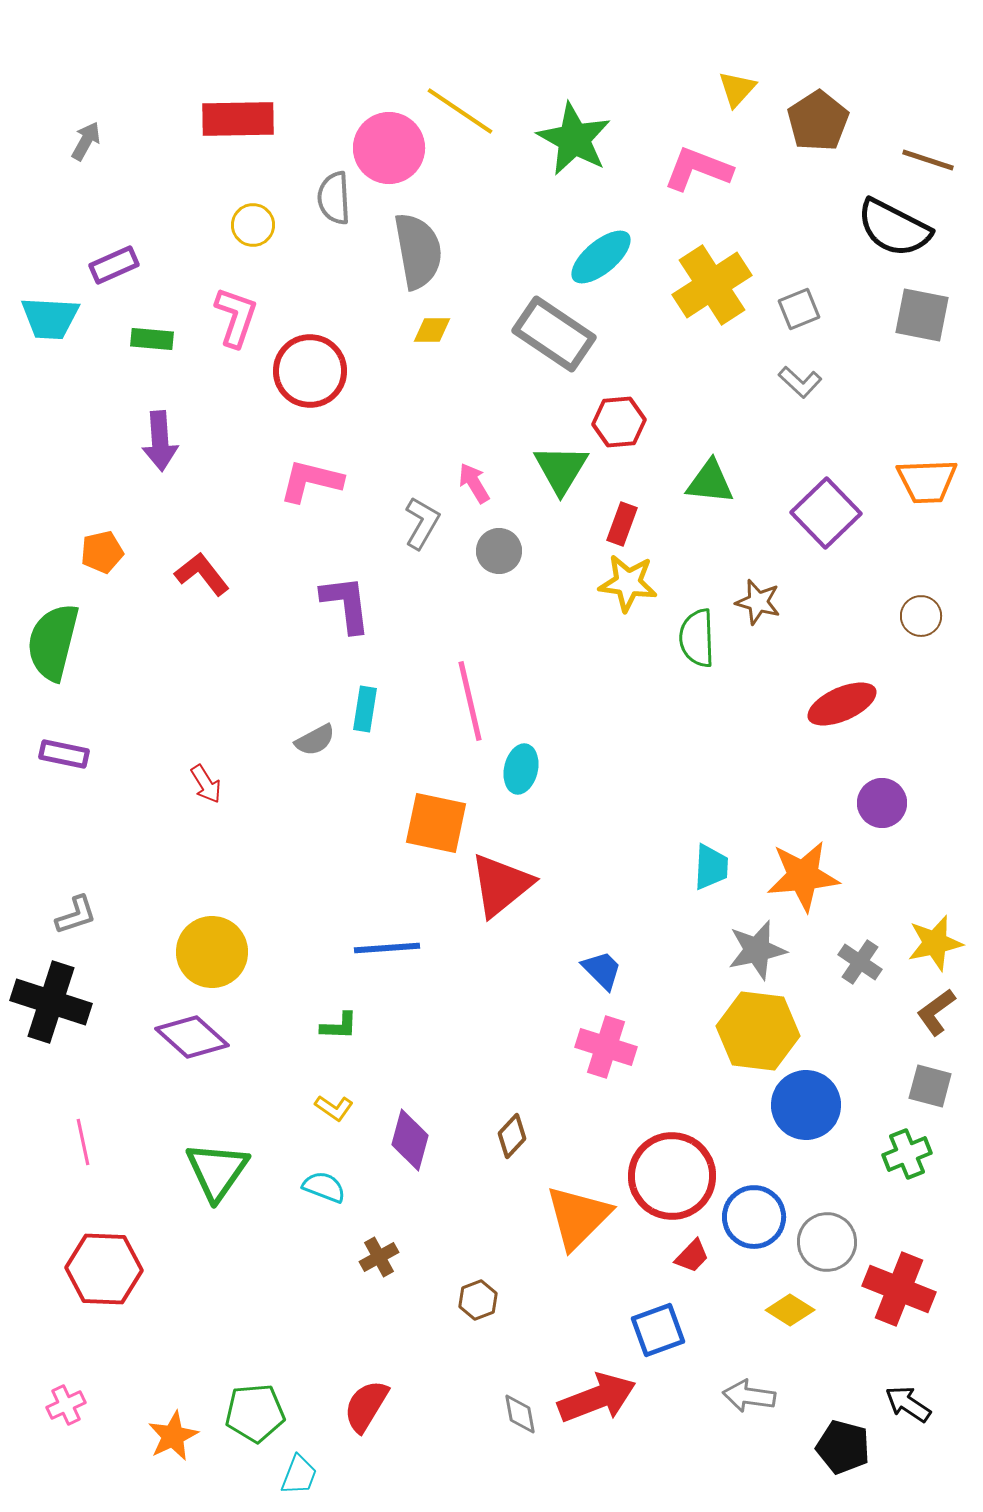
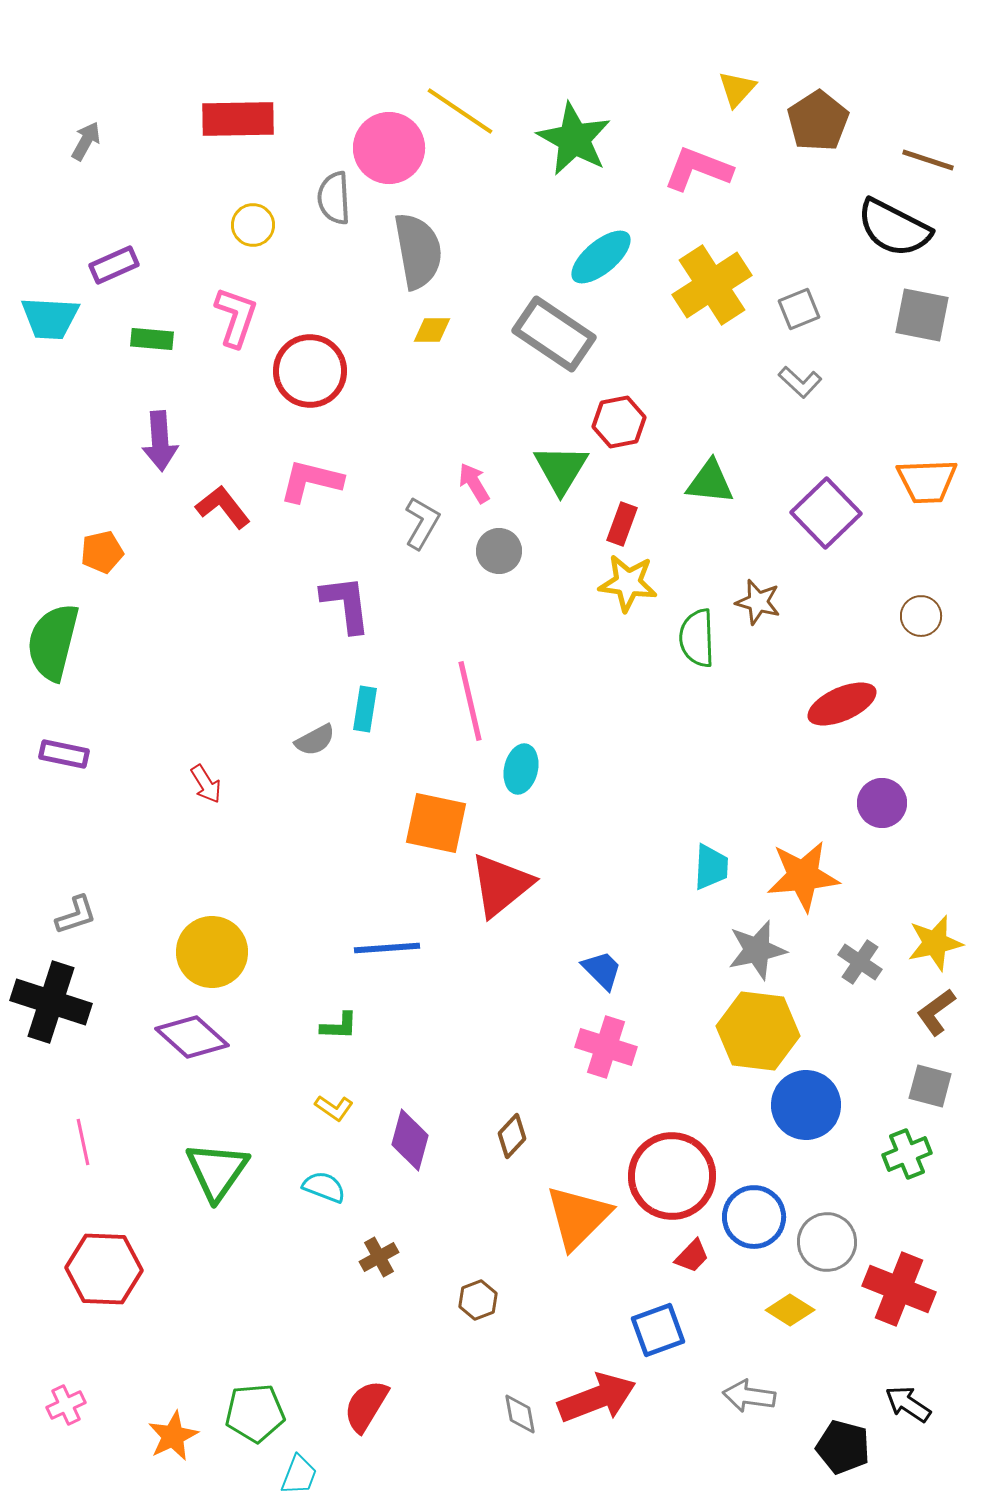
red hexagon at (619, 422): rotated 6 degrees counterclockwise
red L-shape at (202, 574): moved 21 px right, 67 px up
